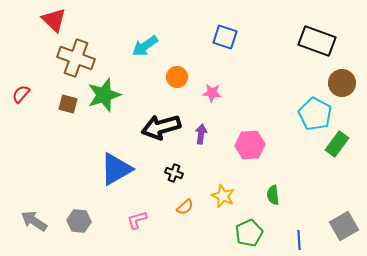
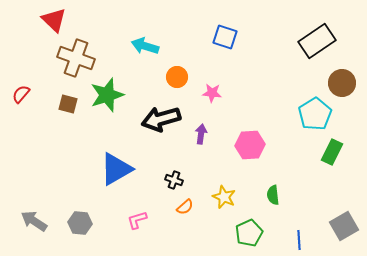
black rectangle: rotated 54 degrees counterclockwise
cyan arrow: rotated 52 degrees clockwise
green star: moved 3 px right
cyan pentagon: rotated 12 degrees clockwise
black arrow: moved 8 px up
green rectangle: moved 5 px left, 8 px down; rotated 10 degrees counterclockwise
black cross: moved 7 px down
yellow star: moved 1 px right, 1 px down
gray hexagon: moved 1 px right, 2 px down
